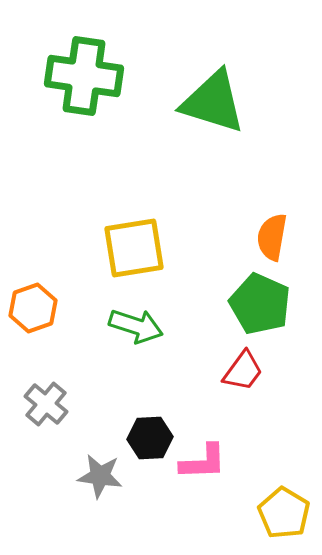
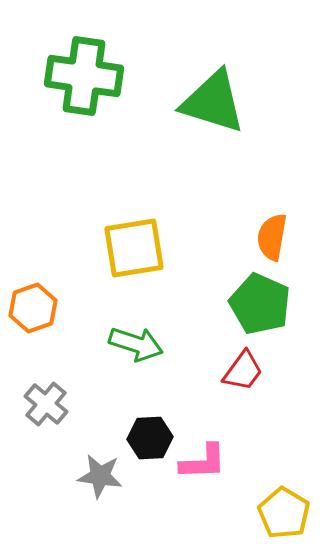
green arrow: moved 18 px down
